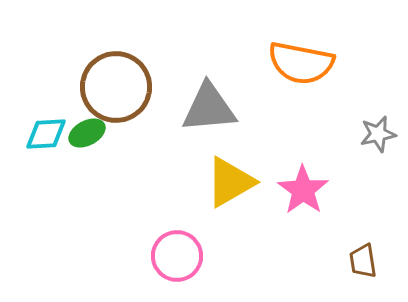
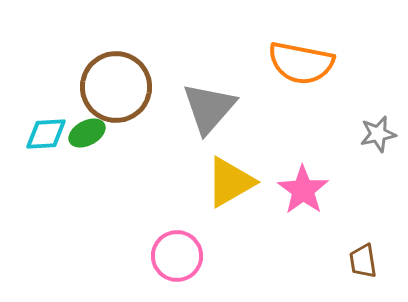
gray triangle: rotated 44 degrees counterclockwise
